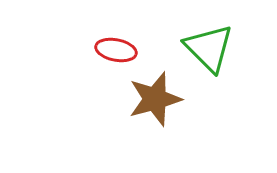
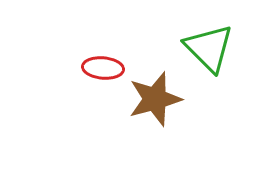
red ellipse: moved 13 px left, 18 px down; rotated 6 degrees counterclockwise
